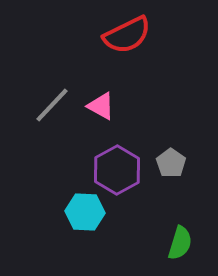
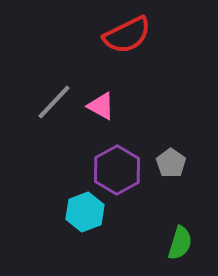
gray line: moved 2 px right, 3 px up
cyan hexagon: rotated 24 degrees counterclockwise
